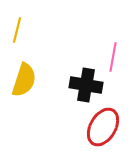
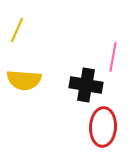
yellow line: rotated 10 degrees clockwise
yellow semicircle: rotated 76 degrees clockwise
red ellipse: rotated 27 degrees counterclockwise
